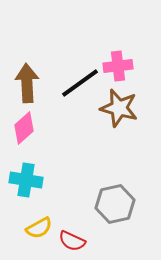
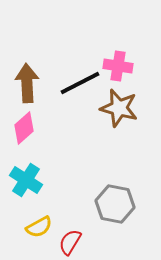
pink cross: rotated 16 degrees clockwise
black line: rotated 9 degrees clockwise
cyan cross: rotated 24 degrees clockwise
gray hexagon: rotated 24 degrees clockwise
yellow semicircle: moved 1 px up
red semicircle: moved 2 px left, 1 px down; rotated 96 degrees clockwise
